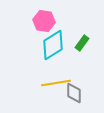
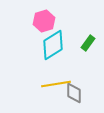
pink hexagon: rotated 25 degrees counterclockwise
green rectangle: moved 6 px right
yellow line: moved 1 px down
